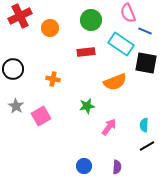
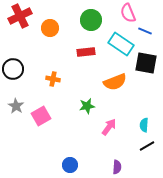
blue circle: moved 14 px left, 1 px up
